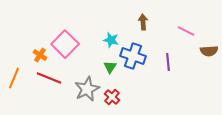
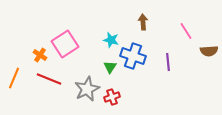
pink line: rotated 30 degrees clockwise
pink square: rotated 12 degrees clockwise
red line: moved 1 px down
red cross: rotated 28 degrees clockwise
